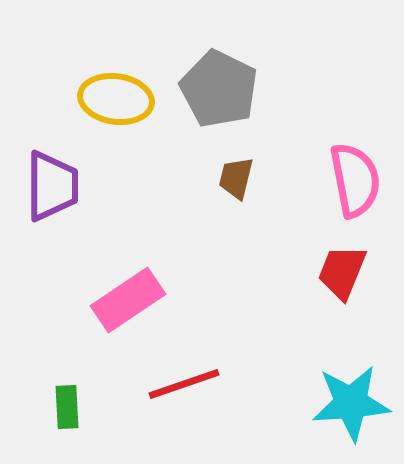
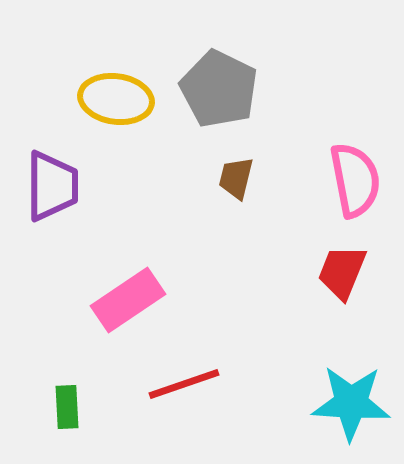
cyan star: rotated 8 degrees clockwise
